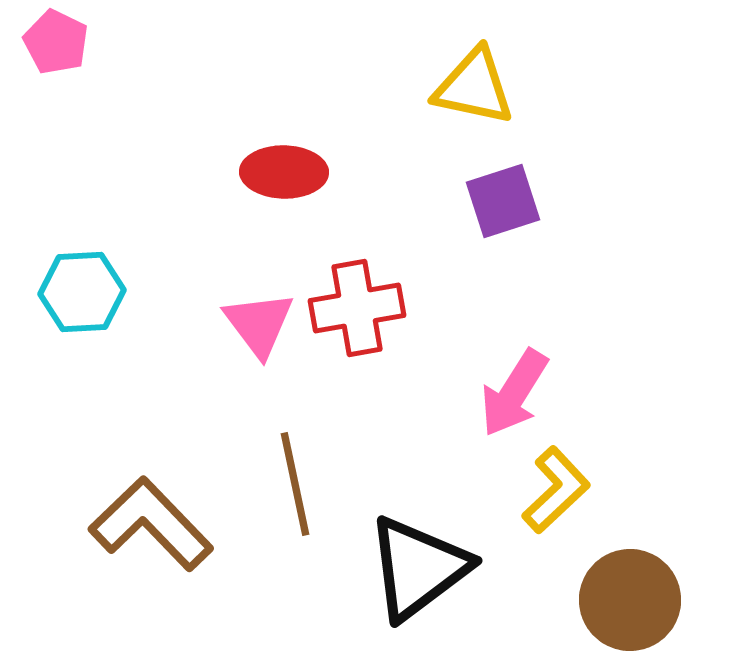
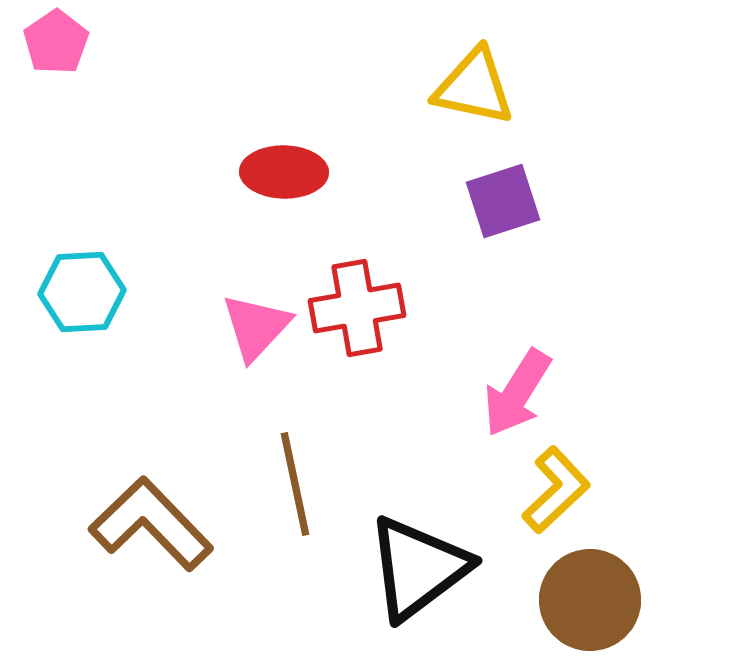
pink pentagon: rotated 12 degrees clockwise
pink triangle: moved 3 px left, 3 px down; rotated 20 degrees clockwise
pink arrow: moved 3 px right
brown circle: moved 40 px left
